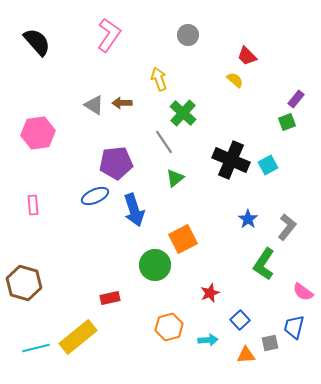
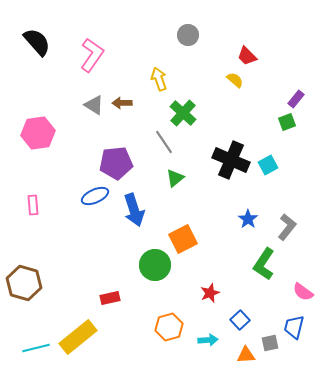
pink L-shape: moved 17 px left, 20 px down
